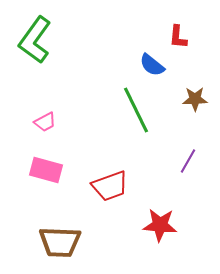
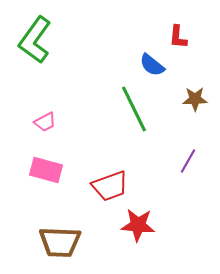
green line: moved 2 px left, 1 px up
red star: moved 22 px left
